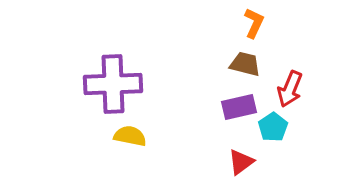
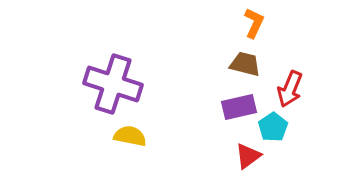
purple cross: rotated 20 degrees clockwise
red triangle: moved 7 px right, 6 px up
